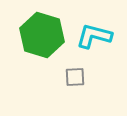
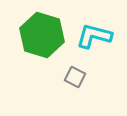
gray square: rotated 30 degrees clockwise
